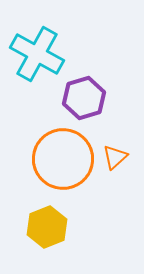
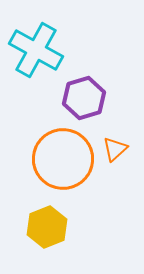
cyan cross: moved 1 px left, 4 px up
orange triangle: moved 8 px up
